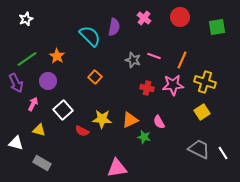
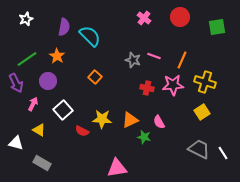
purple semicircle: moved 50 px left
yellow triangle: rotated 16 degrees clockwise
